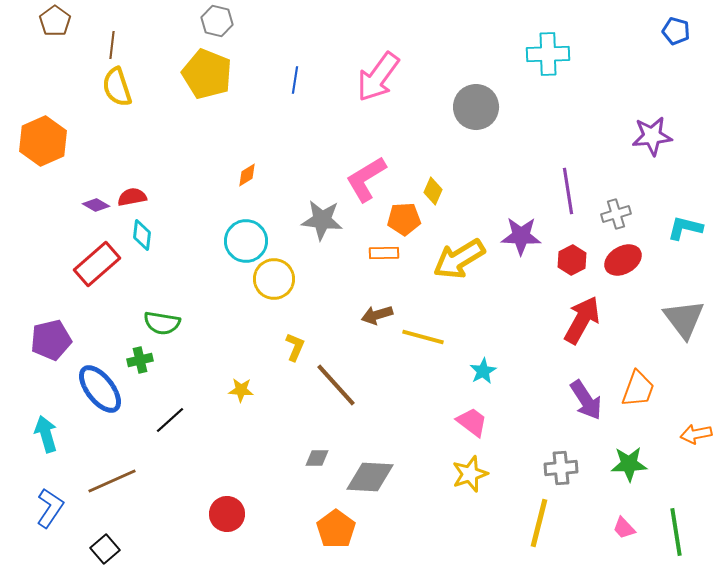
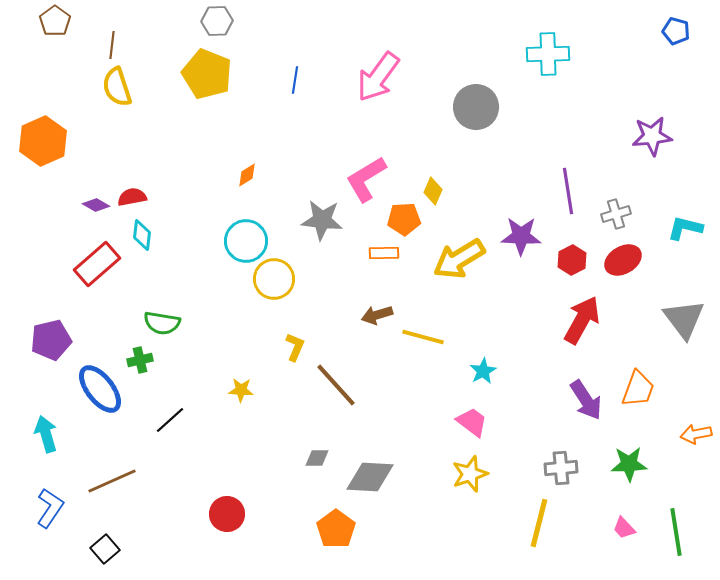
gray hexagon at (217, 21): rotated 16 degrees counterclockwise
